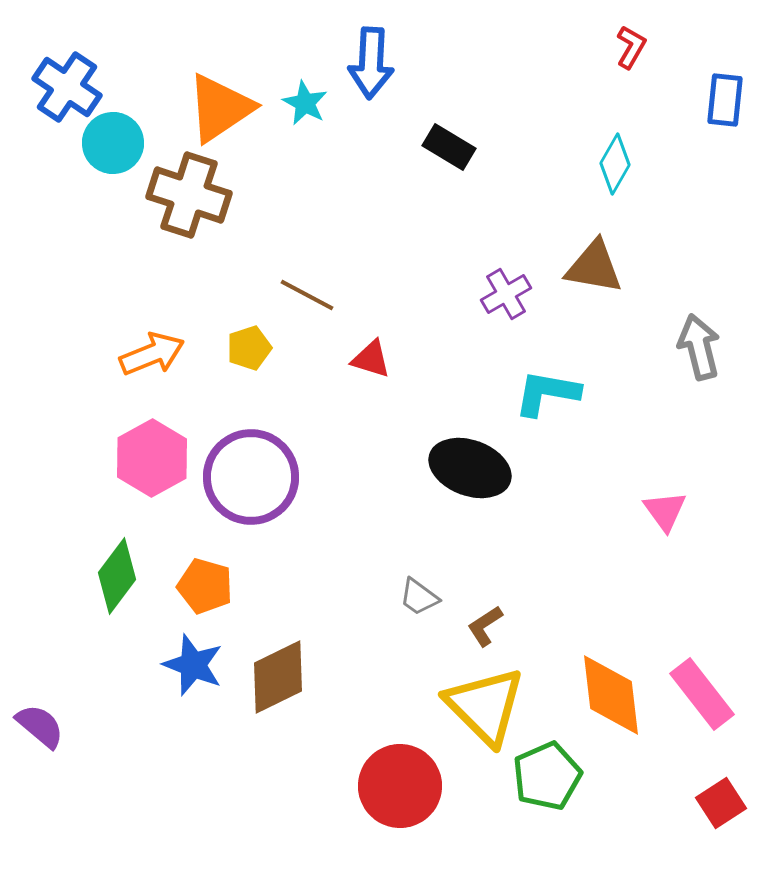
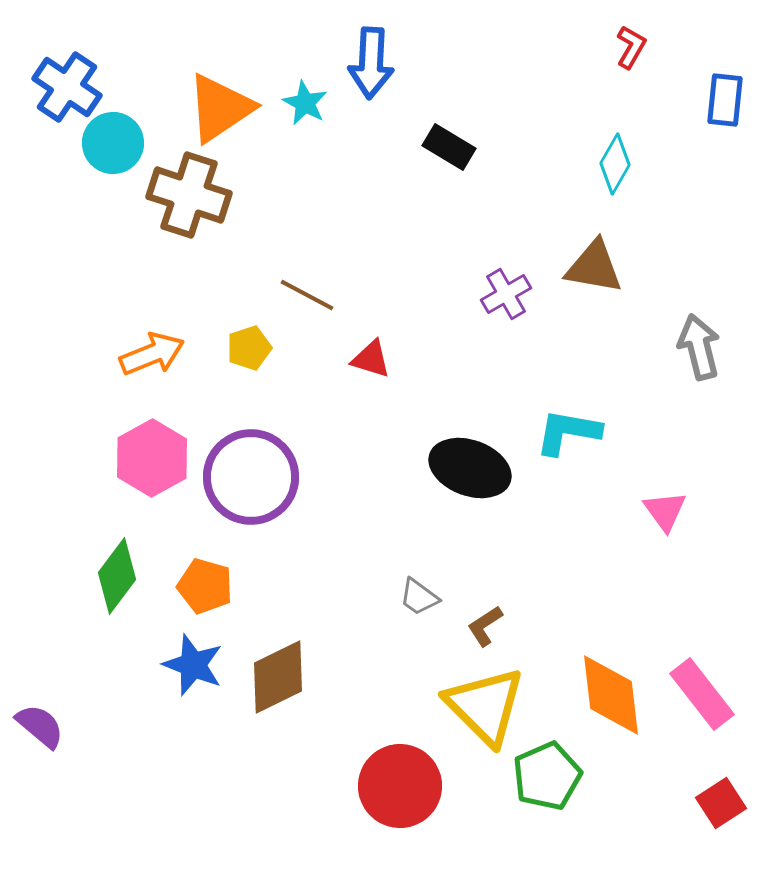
cyan L-shape: moved 21 px right, 39 px down
